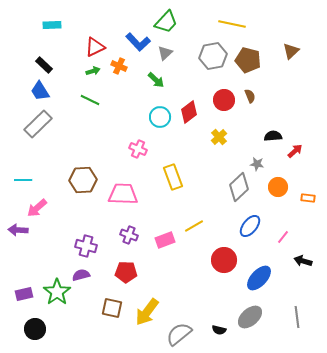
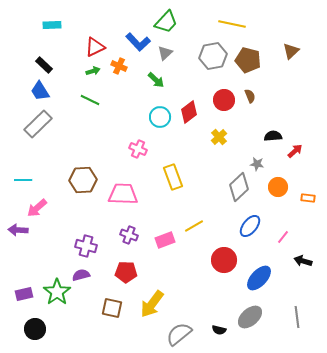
yellow arrow at (147, 312): moved 5 px right, 8 px up
